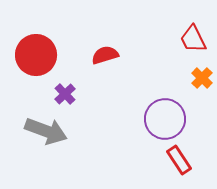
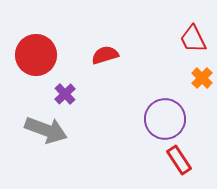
gray arrow: moved 1 px up
